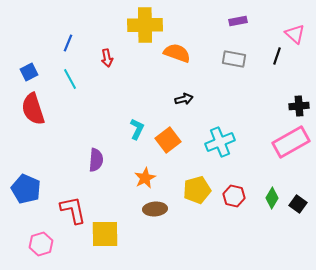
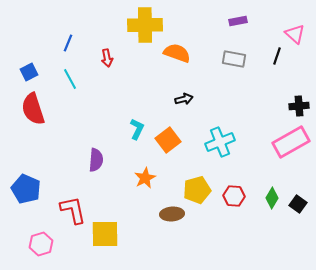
red hexagon: rotated 10 degrees counterclockwise
brown ellipse: moved 17 px right, 5 px down
